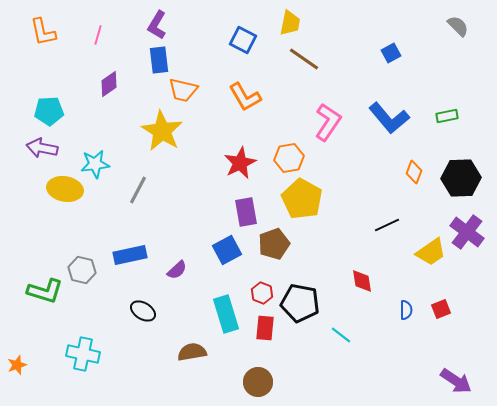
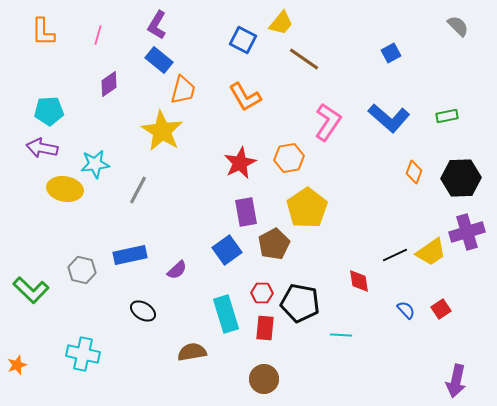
yellow trapezoid at (290, 23): moved 9 px left; rotated 28 degrees clockwise
orange L-shape at (43, 32): rotated 12 degrees clockwise
blue rectangle at (159, 60): rotated 44 degrees counterclockwise
orange trapezoid at (183, 90): rotated 88 degrees counterclockwise
blue L-shape at (389, 118): rotated 9 degrees counterclockwise
yellow pentagon at (302, 199): moved 5 px right, 9 px down; rotated 9 degrees clockwise
black line at (387, 225): moved 8 px right, 30 px down
purple cross at (467, 232): rotated 36 degrees clockwise
brown pentagon at (274, 244): rotated 8 degrees counterclockwise
blue square at (227, 250): rotated 8 degrees counterclockwise
red diamond at (362, 281): moved 3 px left
green L-shape at (45, 291): moved 14 px left, 1 px up; rotated 27 degrees clockwise
red hexagon at (262, 293): rotated 20 degrees counterclockwise
red square at (441, 309): rotated 12 degrees counterclockwise
blue semicircle at (406, 310): rotated 42 degrees counterclockwise
cyan line at (341, 335): rotated 35 degrees counterclockwise
purple arrow at (456, 381): rotated 68 degrees clockwise
brown circle at (258, 382): moved 6 px right, 3 px up
